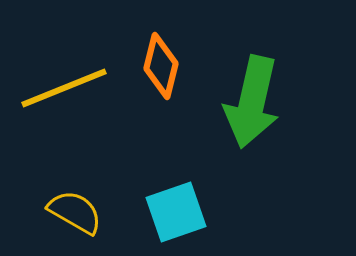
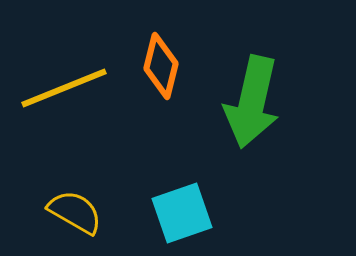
cyan square: moved 6 px right, 1 px down
